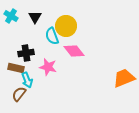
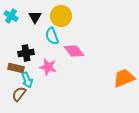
yellow circle: moved 5 px left, 10 px up
